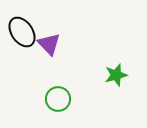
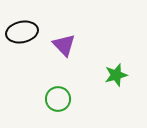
black ellipse: rotated 68 degrees counterclockwise
purple triangle: moved 15 px right, 1 px down
